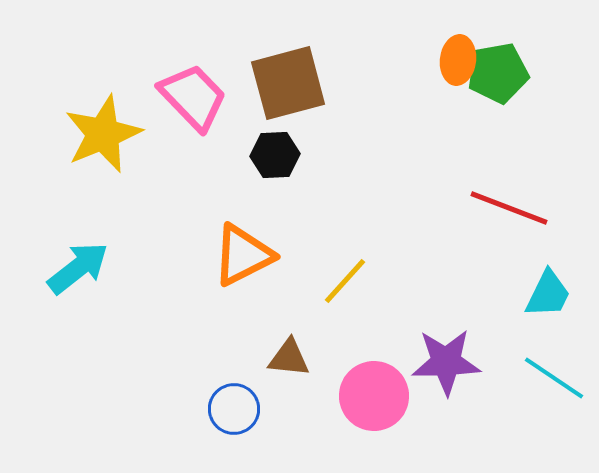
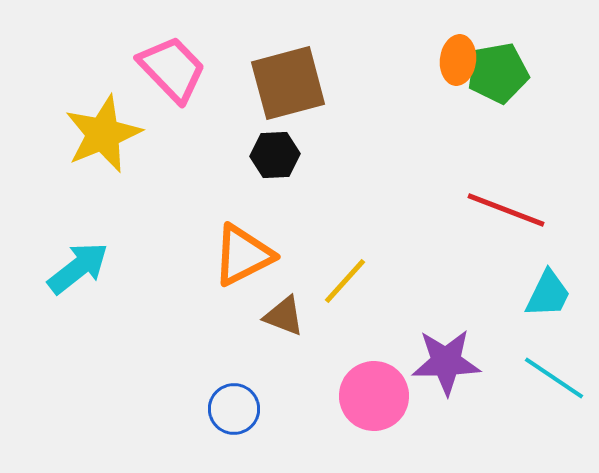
pink trapezoid: moved 21 px left, 28 px up
red line: moved 3 px left, 2 px down
brown triangle: moved 5 px left, 42 px up; rotated 15 degrees clockwise
